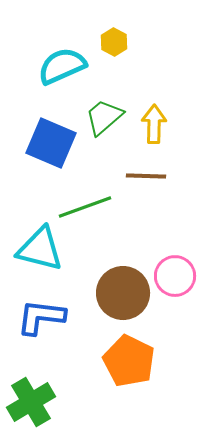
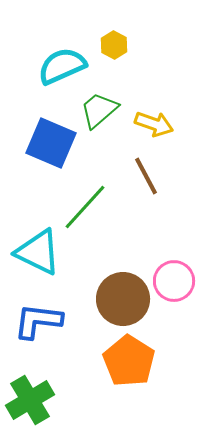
yellow hexagon: moved 3 px down
green trapezoid: moved 5 px left, 7 px up
yellow arrow: rotated 108 degrees clockwise
brown line: rotated 60 degrees clockwise
green line: rotated 28 degrees counterclockwise
cyan triangle: moved 2 px left, 3 px down; rotated 12 degrees clockwise
pink circle: moved 1 px left, 5 px down
brown circle: moved 6 px down
blue L-shape: moved 3 px left, 4 px down
orange pentagon: rotated 6 degrees clockwise
green cross: moved 1 px left, 2 px up
